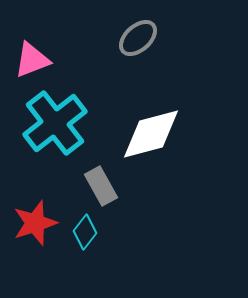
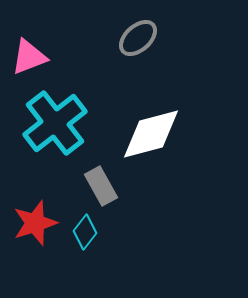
pink triangle: moved 3 px left, 3 px up
